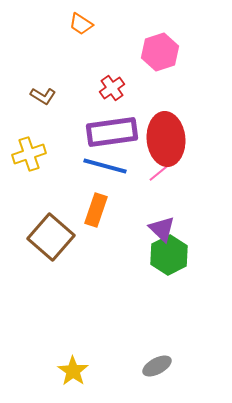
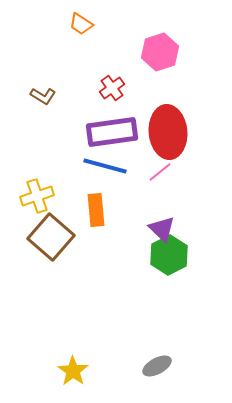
red ellipse: moved 2 px right, 7 px up
yellow cross: moved 8 px right, 42 px down
orange rectangle: rotated 24 degrees counterclockwise
